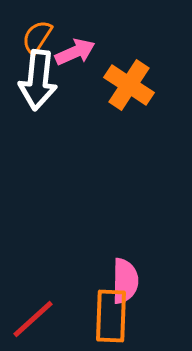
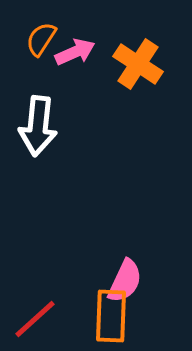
orange semicircle: moved 4 px right, 2 px down
white arrow: moved 46 px down
orange cross: moved 9 px right, 21 px up
pink semicircle: rotated 24 degrees clockwise
red line: moved 2 px right
